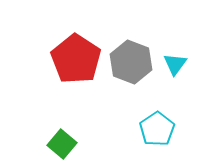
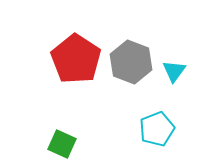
cyan triangle: moved 1 px left, 7 px down
cyan pentagon: rotated 12 degrees clockwise
green square: rotated 16 degrees counterclockwise
